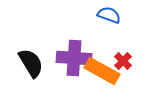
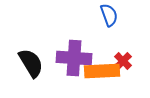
blue semicircle: rotated 50 degrees clockwise
orange rectangle: rotated 32 degrees counterclockwise
